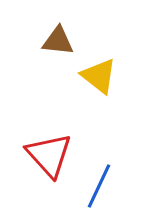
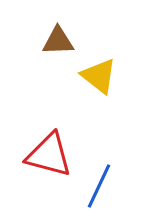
brown triangle: rotated 8 degrees counterclockwise
red triangle: rotated 33 degrees counterclockwise
